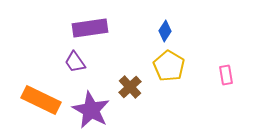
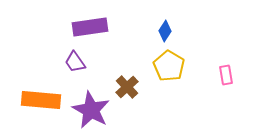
purple rectangle: moved 1 px up
brown cross: moved 3 px left
orange rectangle: rotated 21 degrees counterclockwise
